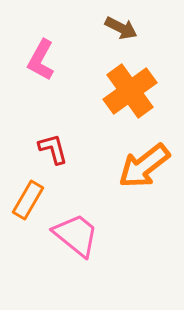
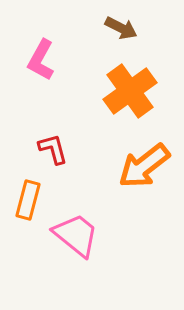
orange rectangle: rotated 15 degrees counterclockwise
